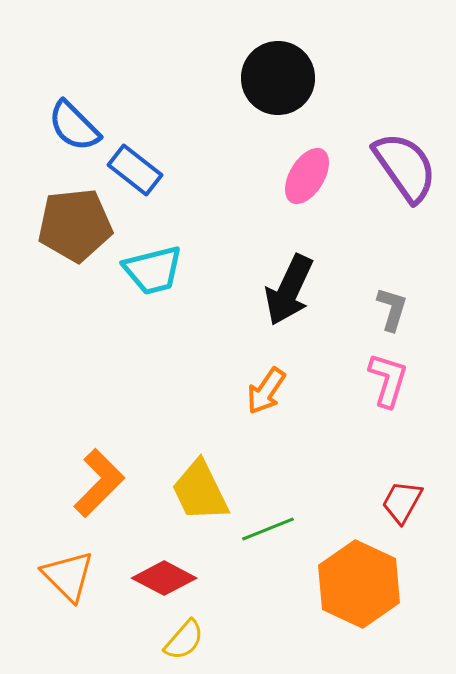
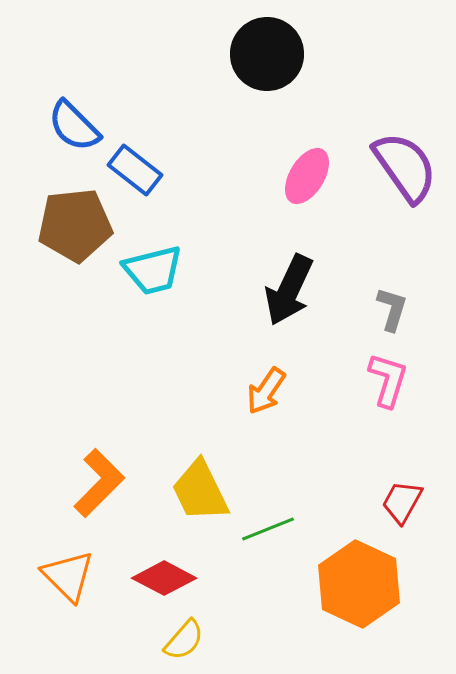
black circle: moved 11 px left, 24 px up
